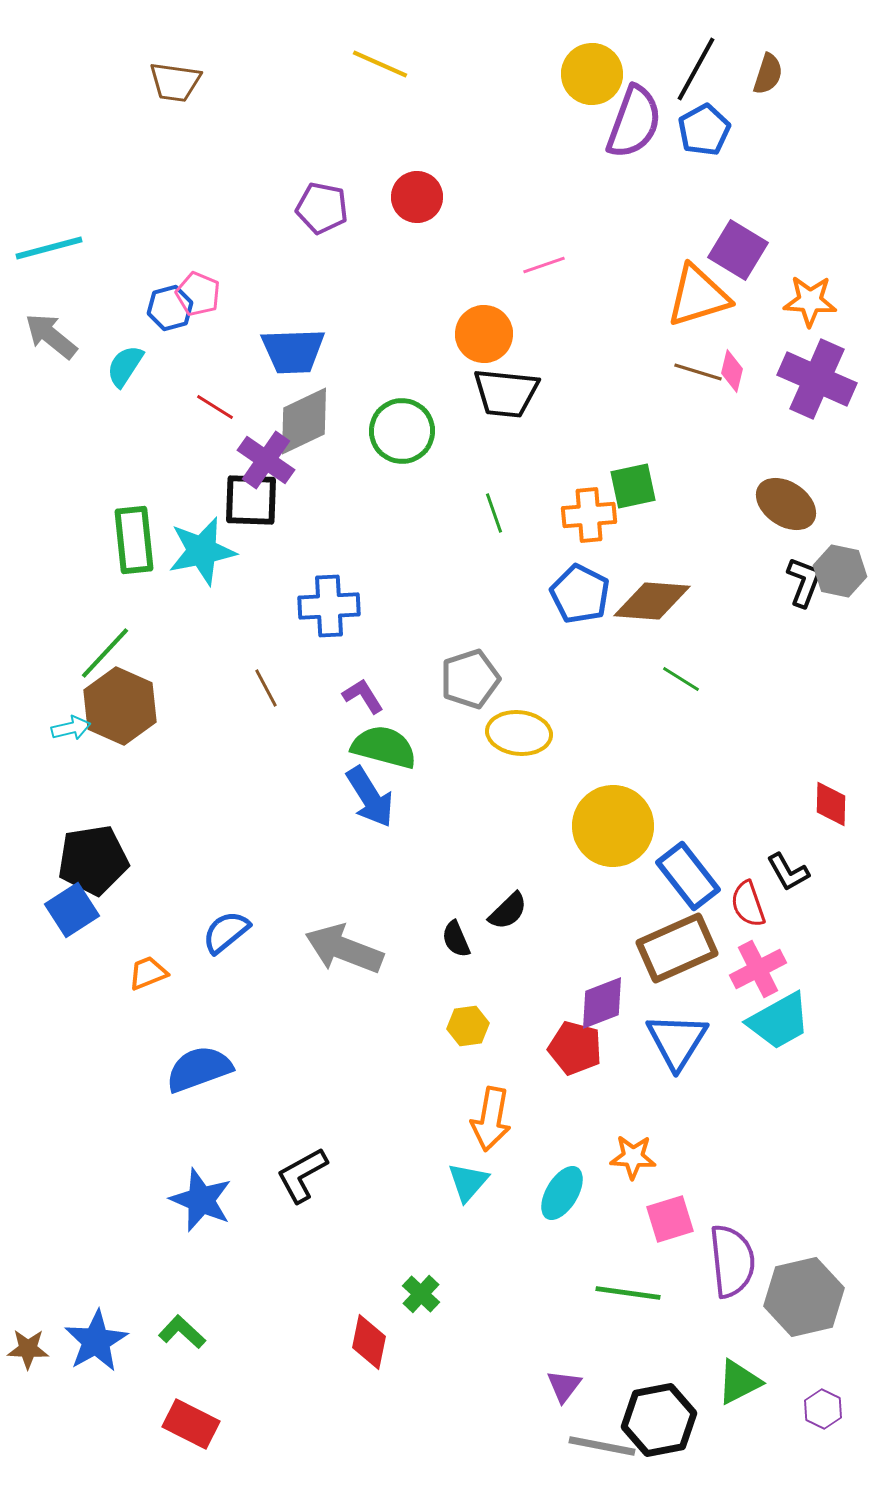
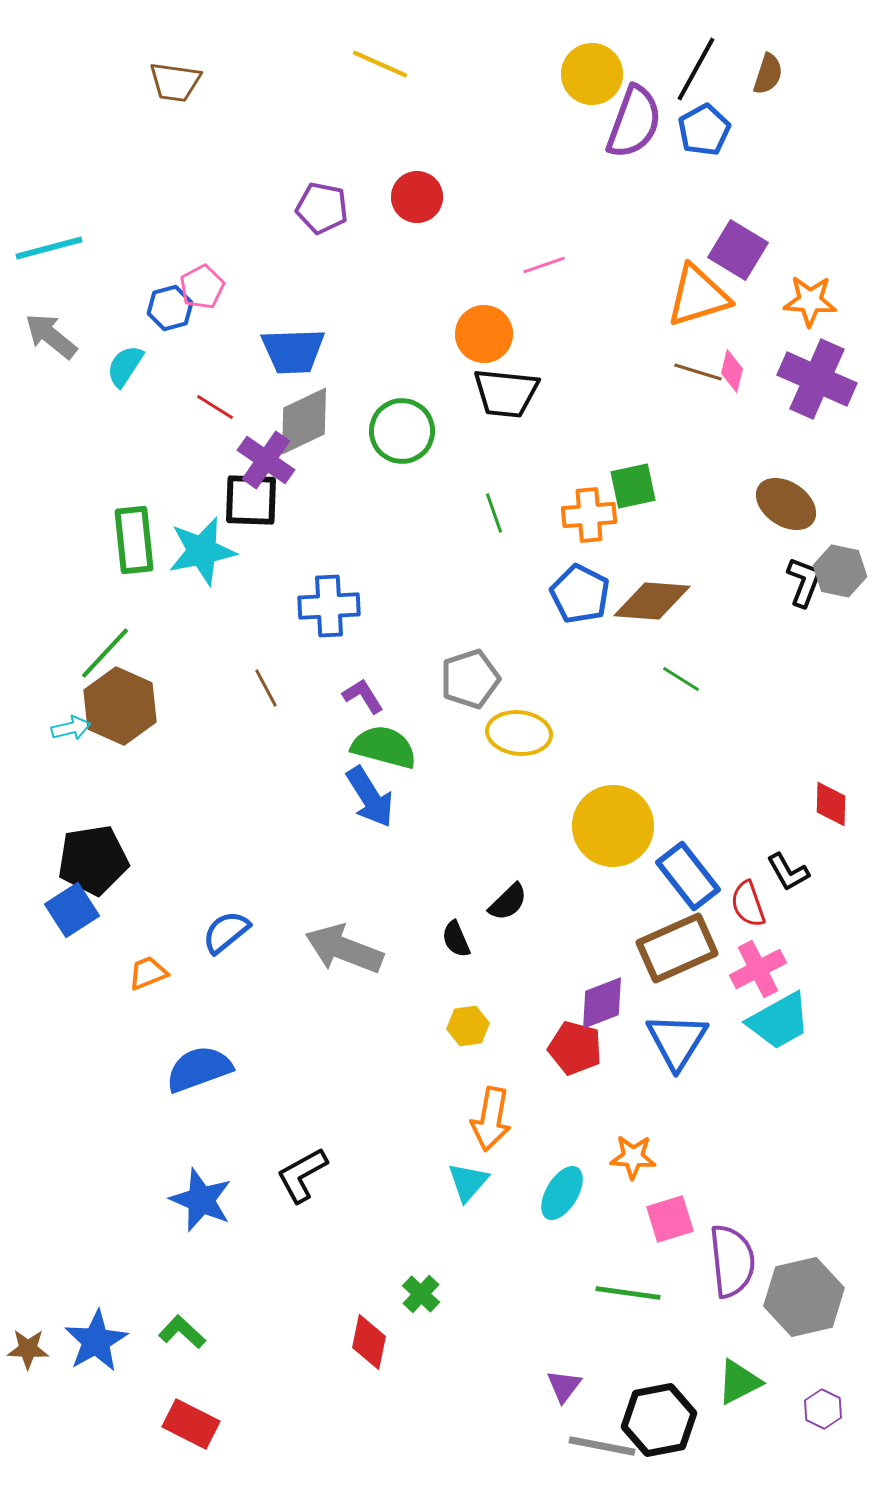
pink pentagon at (198, 294): moved 4 px right, 7 px up; rotated 21 degrees clockwise
black semicircle at (508, 911): moved 9 px up
